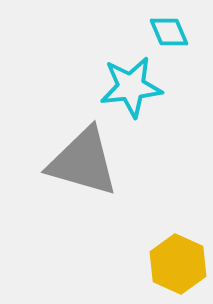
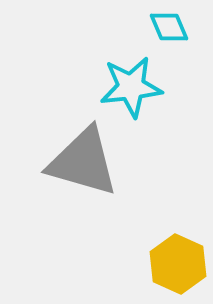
cyan diamond: moved 5 px up
